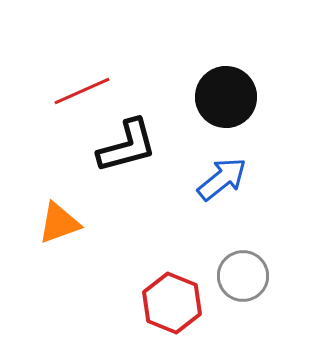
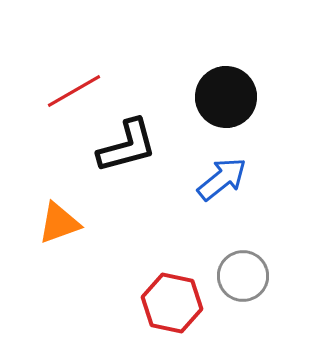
red line: moved 8 px left; rotated 6 degrees counterclockwise
red hexagon: rotated 10 degrees counterclockwise
